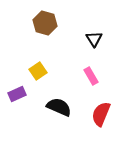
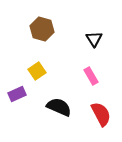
brown hexagon: moved 3 px left, 6 px down
yellow square: moved 1 px left
red semicircle: rotated 130 degrees clockwise
